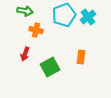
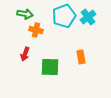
green arrow: moved 3 px down
cyan pentagon: moved 1 px down
orange rectangle: rotated 16 degrees counterclockwise
green square: rotated 30 degrees clockwise
